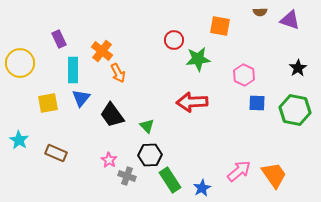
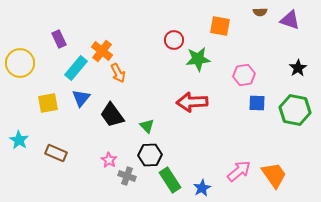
cyan rectangle: moved 3 px right, 2 px up; rotated 40 degrees clockwise
pink hexagon: rotated 25 degrees clockwise
